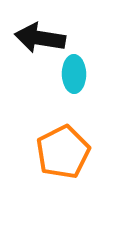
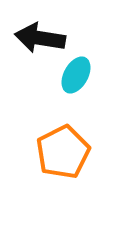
cyan ellipse: moved 2 px right, 1 px down; rotated 30 degrees clockwise
